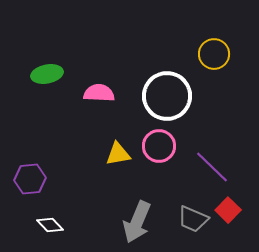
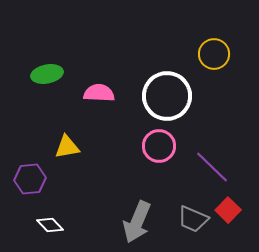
yellow triangle: moved 51 px left, 7 px up
